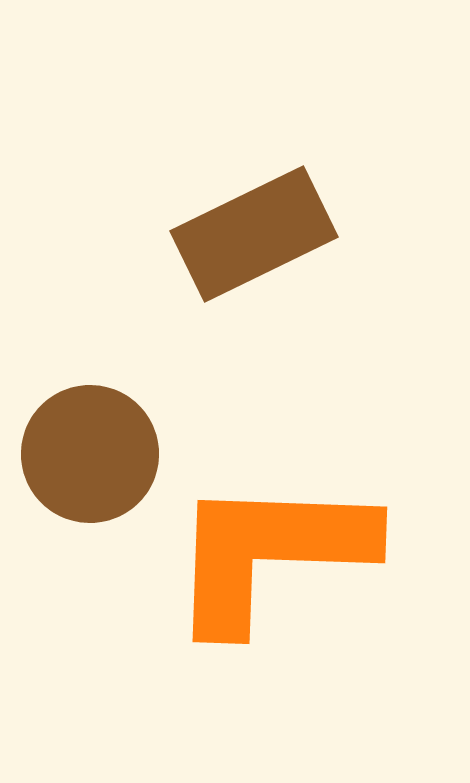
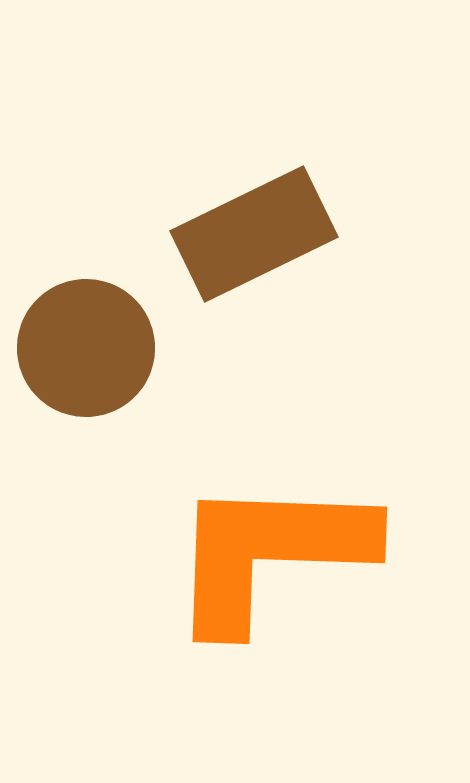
brown circle: moved 4 px left, 106 px up
